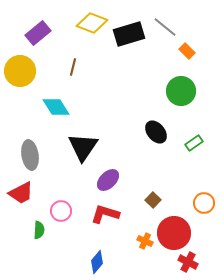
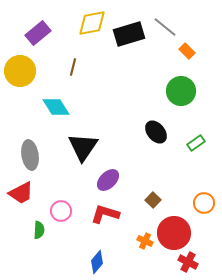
yellow diamond: rotated 32 degrees counterclockwise
green rectangle: moved 2 px right
